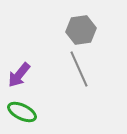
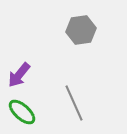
gray line: moved 5 px left, 34 px down
green ellipse: rotated 16 degrees clockwise
